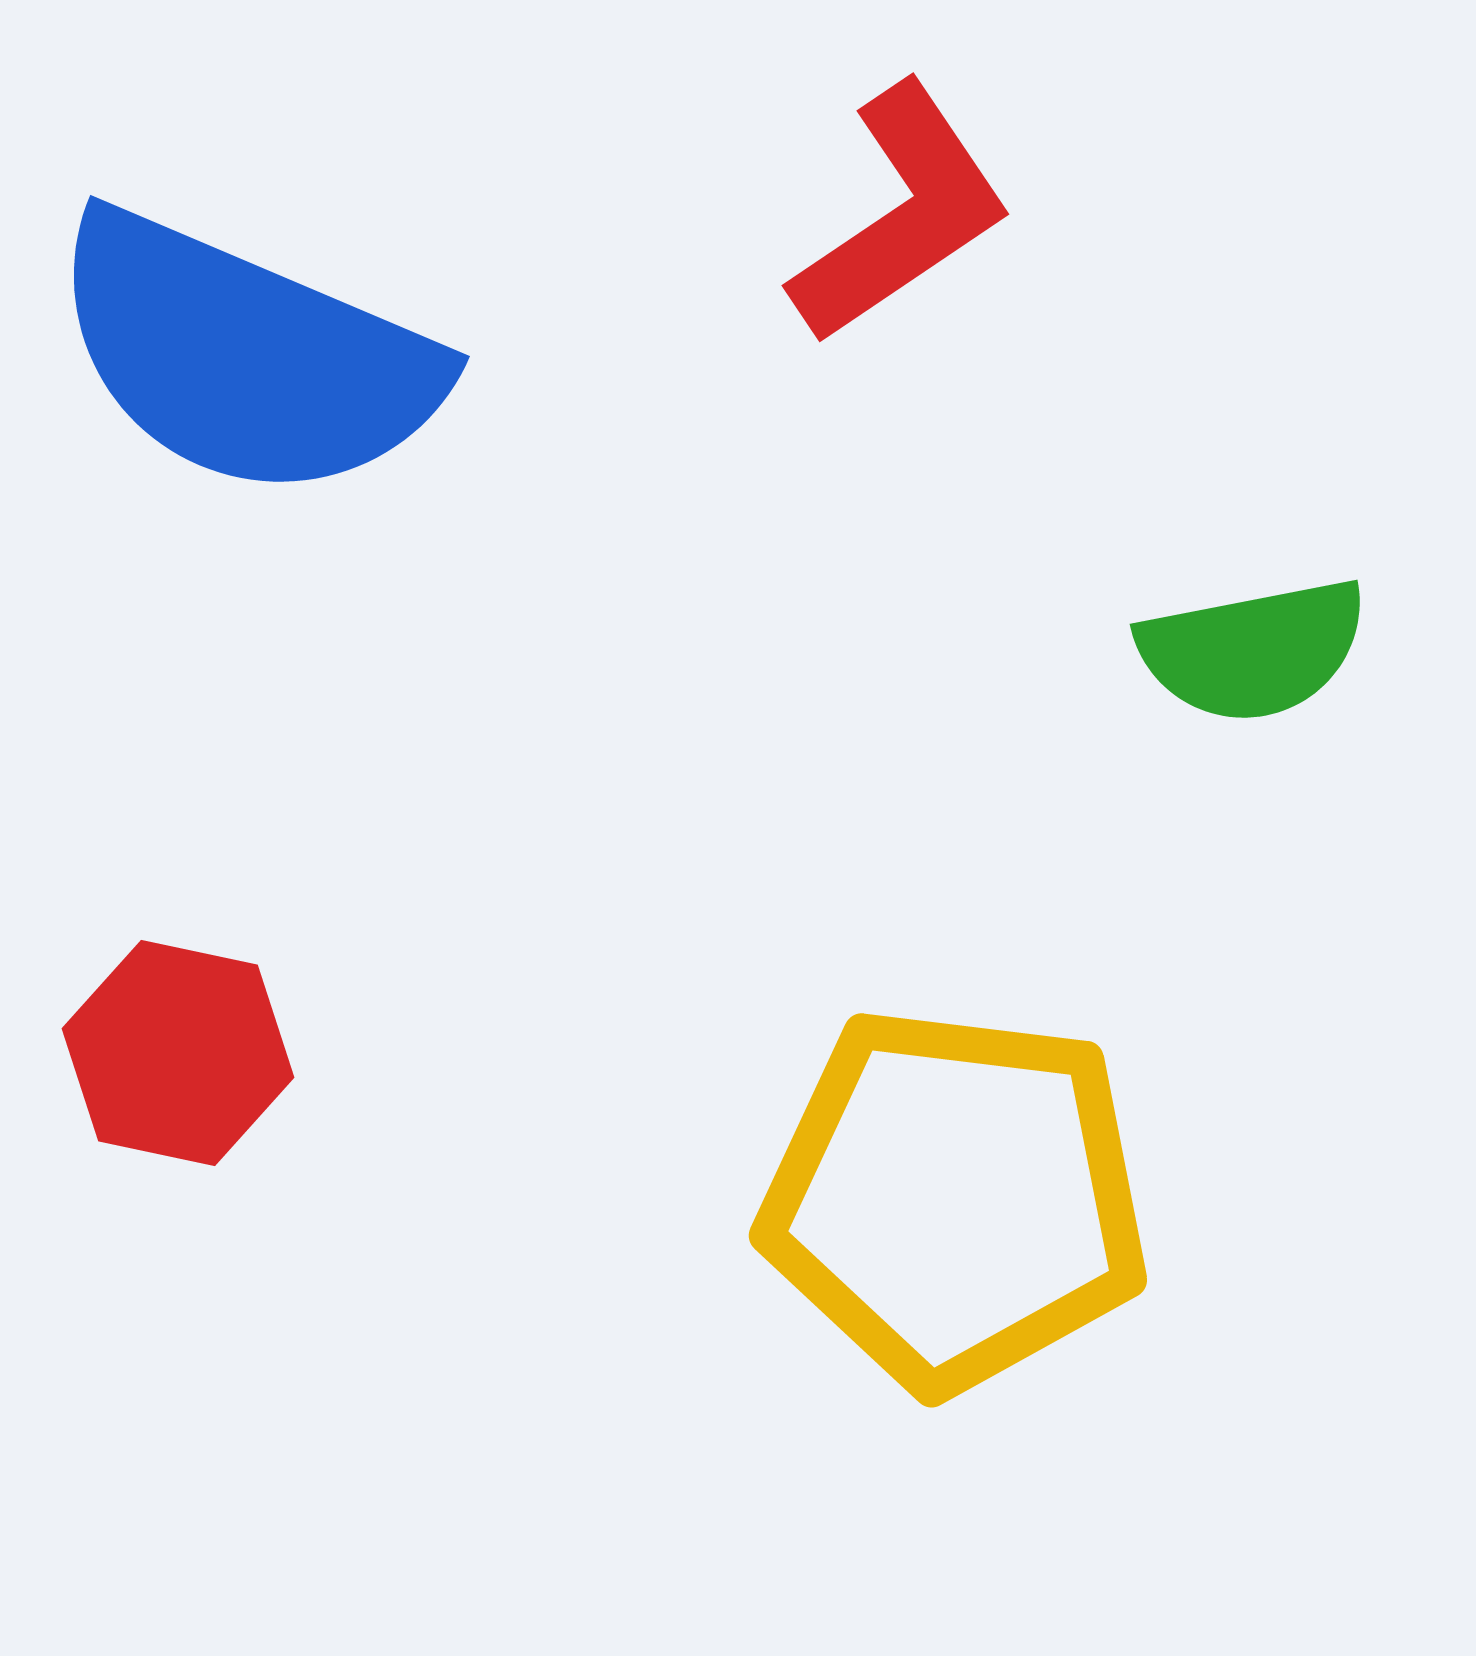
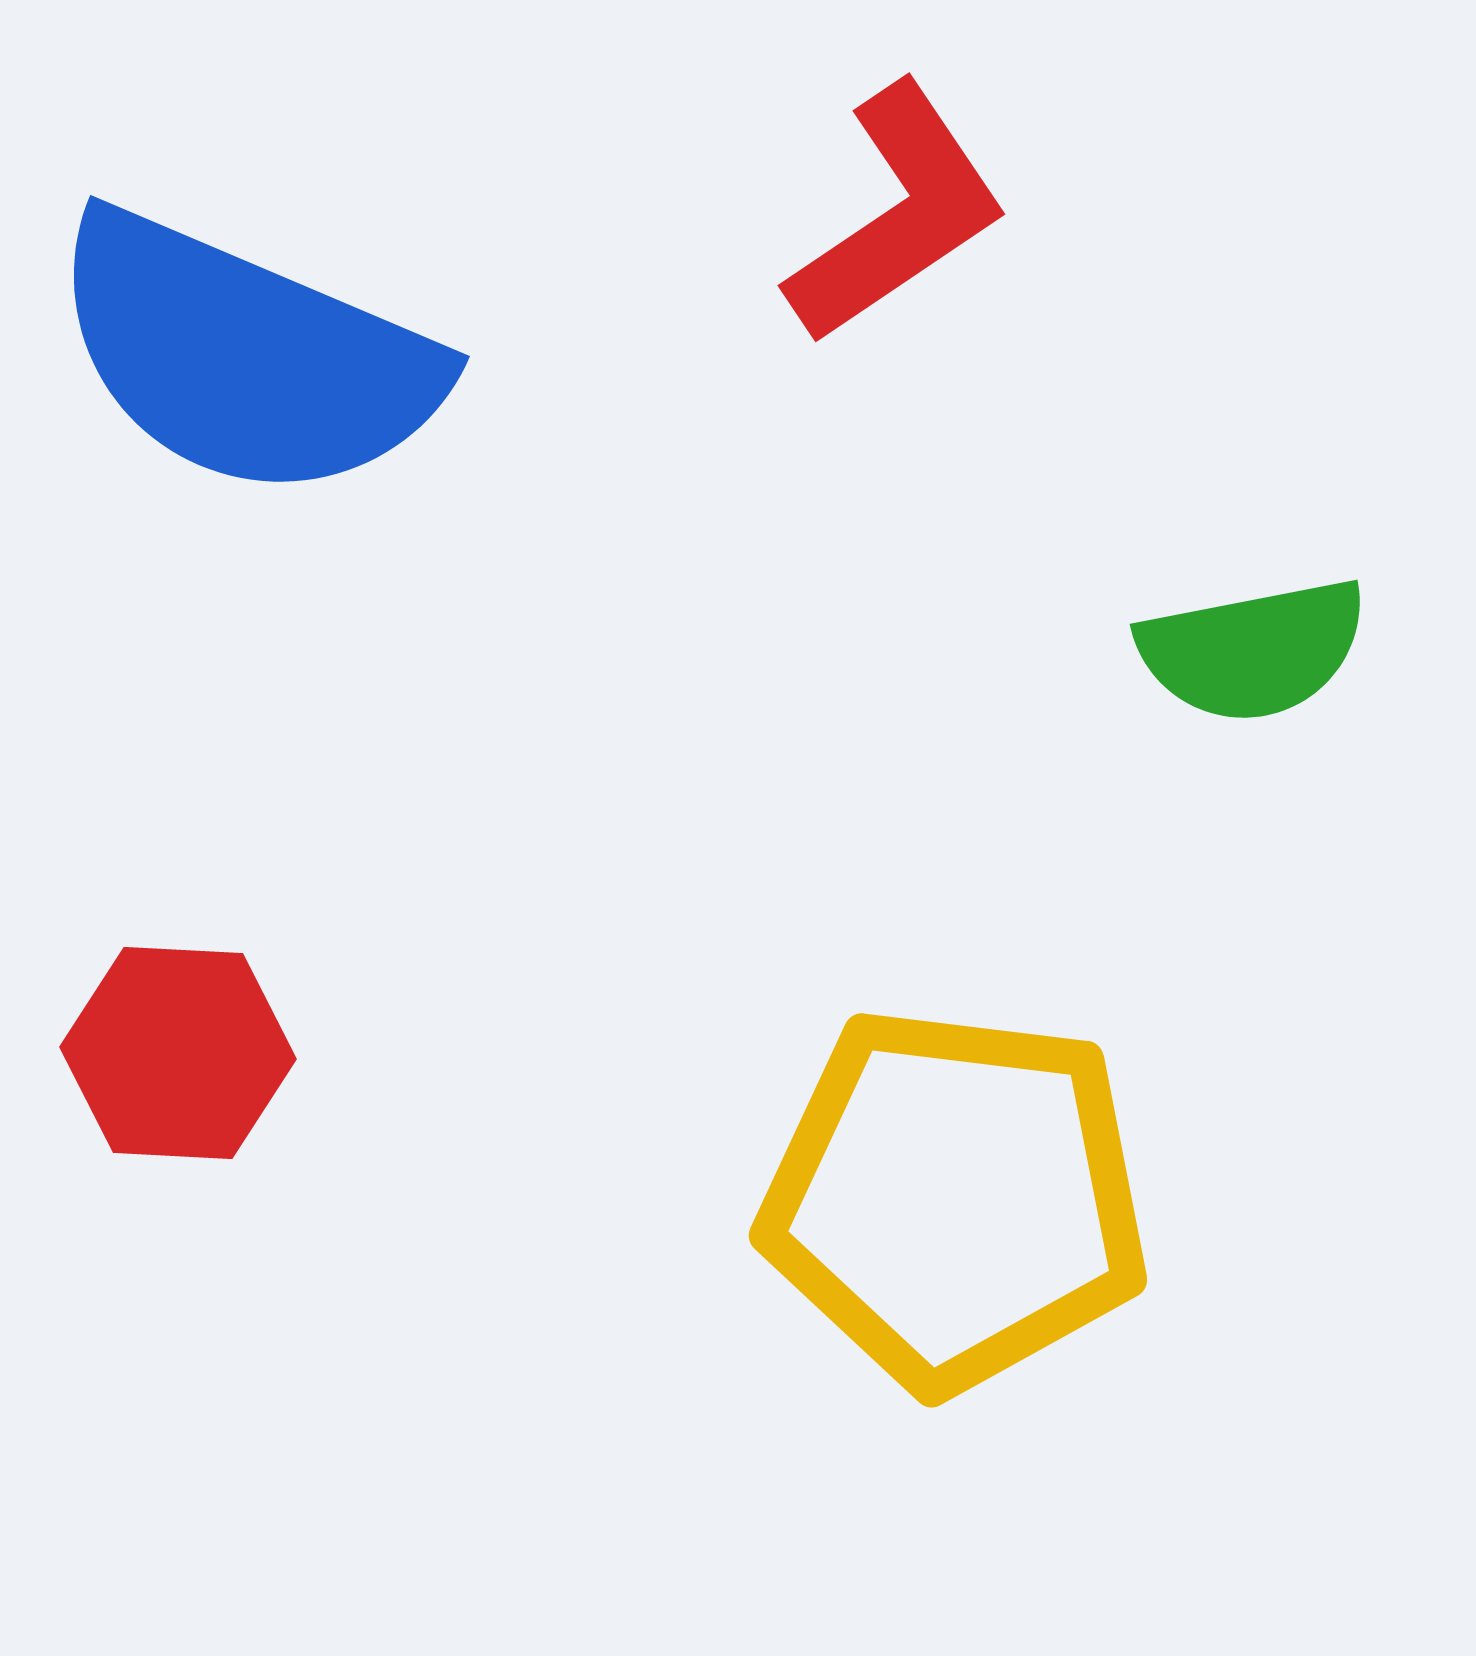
red L-shape: moved 4 px left
red hexagon: rotated 9 degrees counterclockwise
